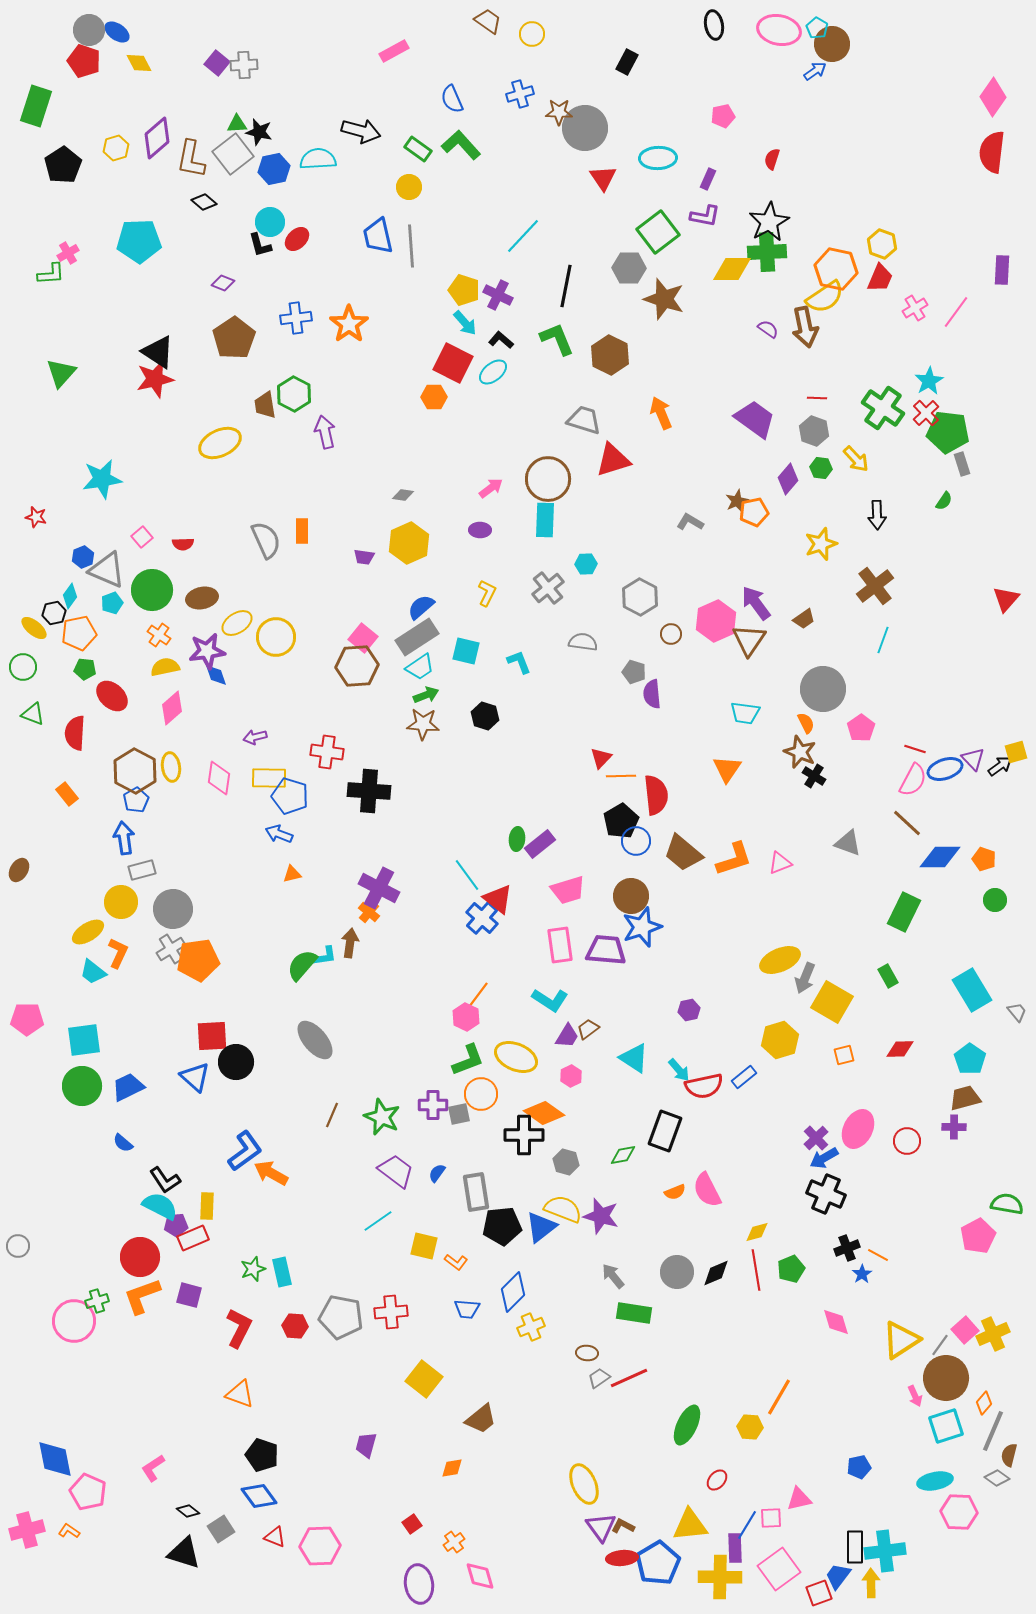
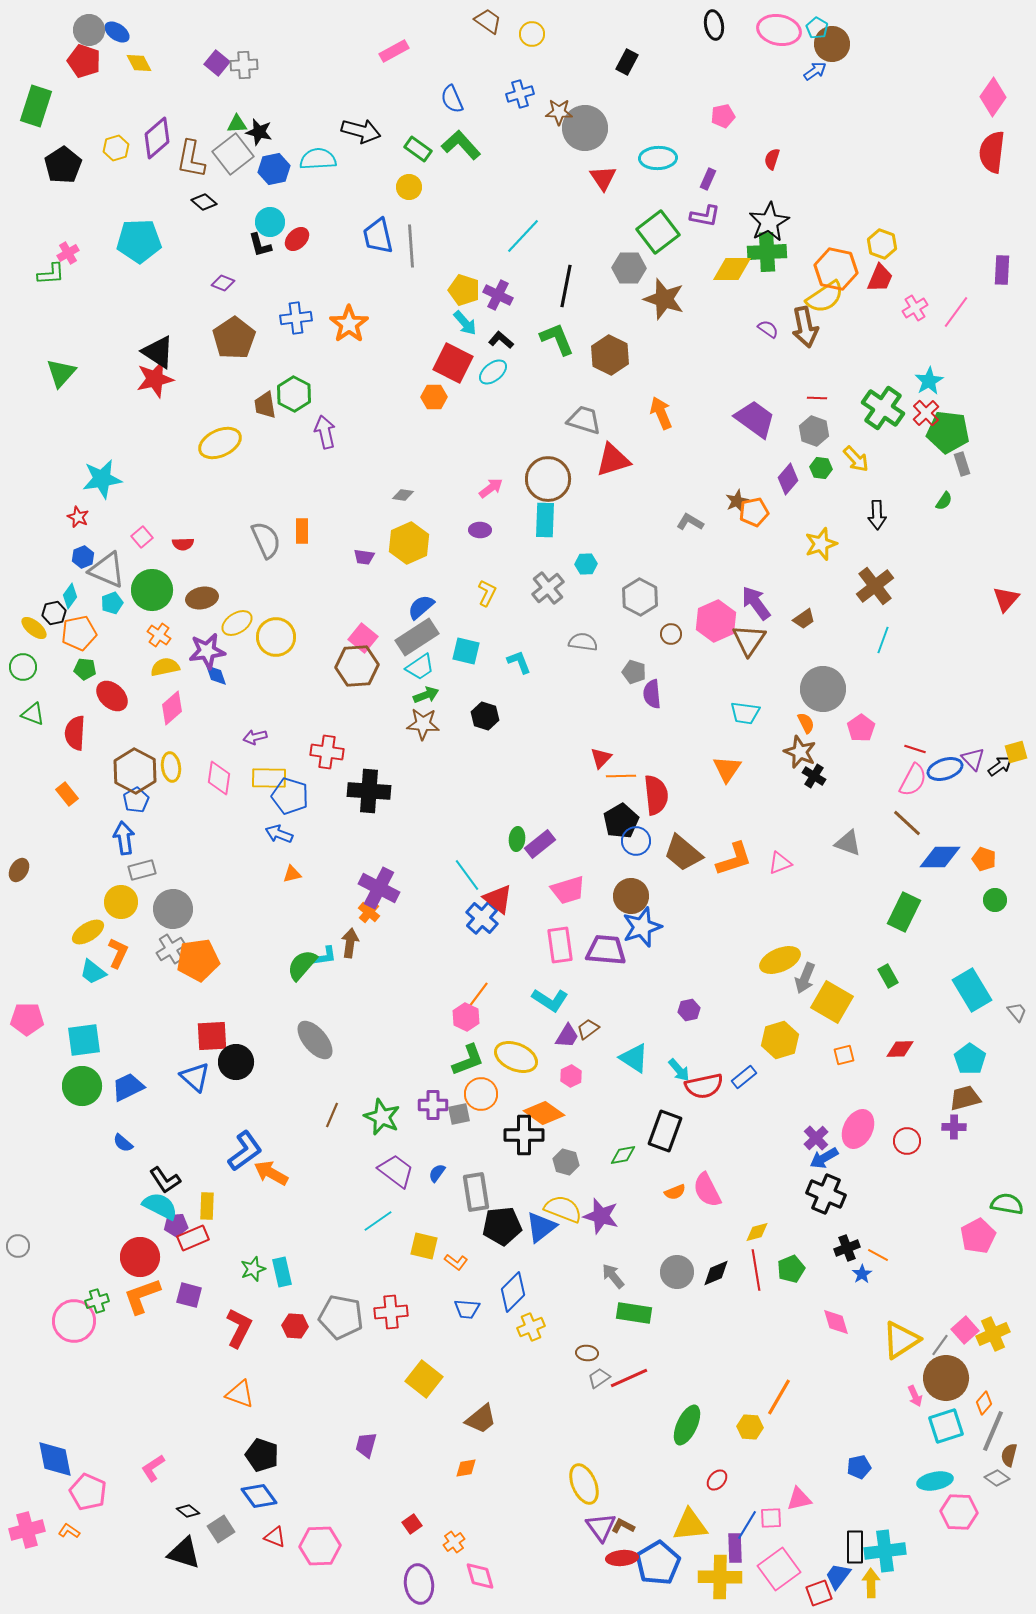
red star at (36, 517): moved 42 px right; rotated 10 degrees clockwise
orange diamond at (452, 1468): moved 14 px right
